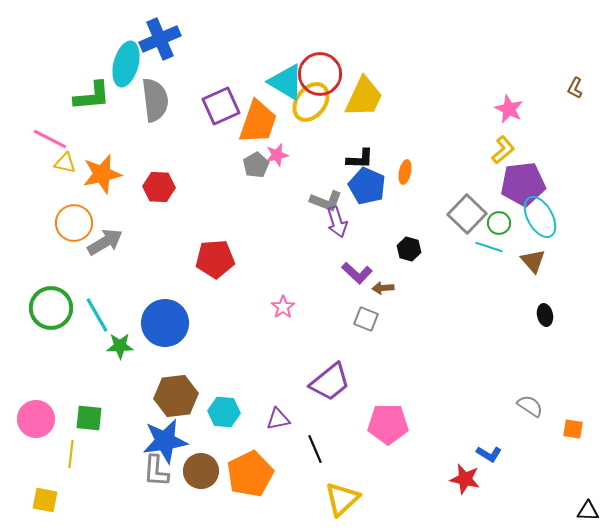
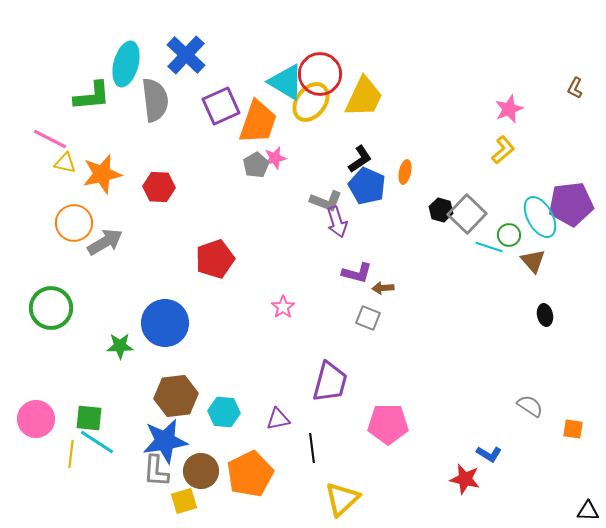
blue cross at (160, 39): moved 26 px right, 16 px down; rotated 24 degrees counterclockwise
pink star at (509, 109): rotated 24 degrees clockwise
pink star at (277, 155): moved 2 px left, 3 px down
black L-shape at (360, 159): rotated 36 degrees counterclockwise
purple pentagon at (523, 184): moved 48 px right, 20 px down
green circle at (499, 223): moved 10 px right, 12 px down
black hexagon at (409, 249): moved 32 px right, 39 px up
red pentagon at (215, 259): rotated 15 degrees counterclockwise
purple L-shape at (357, 273): rotated 28 degrees counterclockwise
cyan line at (97, 315): moved 127 px down; rotated 27 degrees counterclockwise
gray square at (366, 319): moved 2 px right, 1 px up
purple trapezoid at (330, 382): rotated 36 degrees counterclockwise
black line at (315, 449): moved 3 px left, 1 px up; rotated 16 degrees clockwise
yellow square at (45, 500): moved 139 px right, 1 px down; rotated 28 degrees counterclockwise
